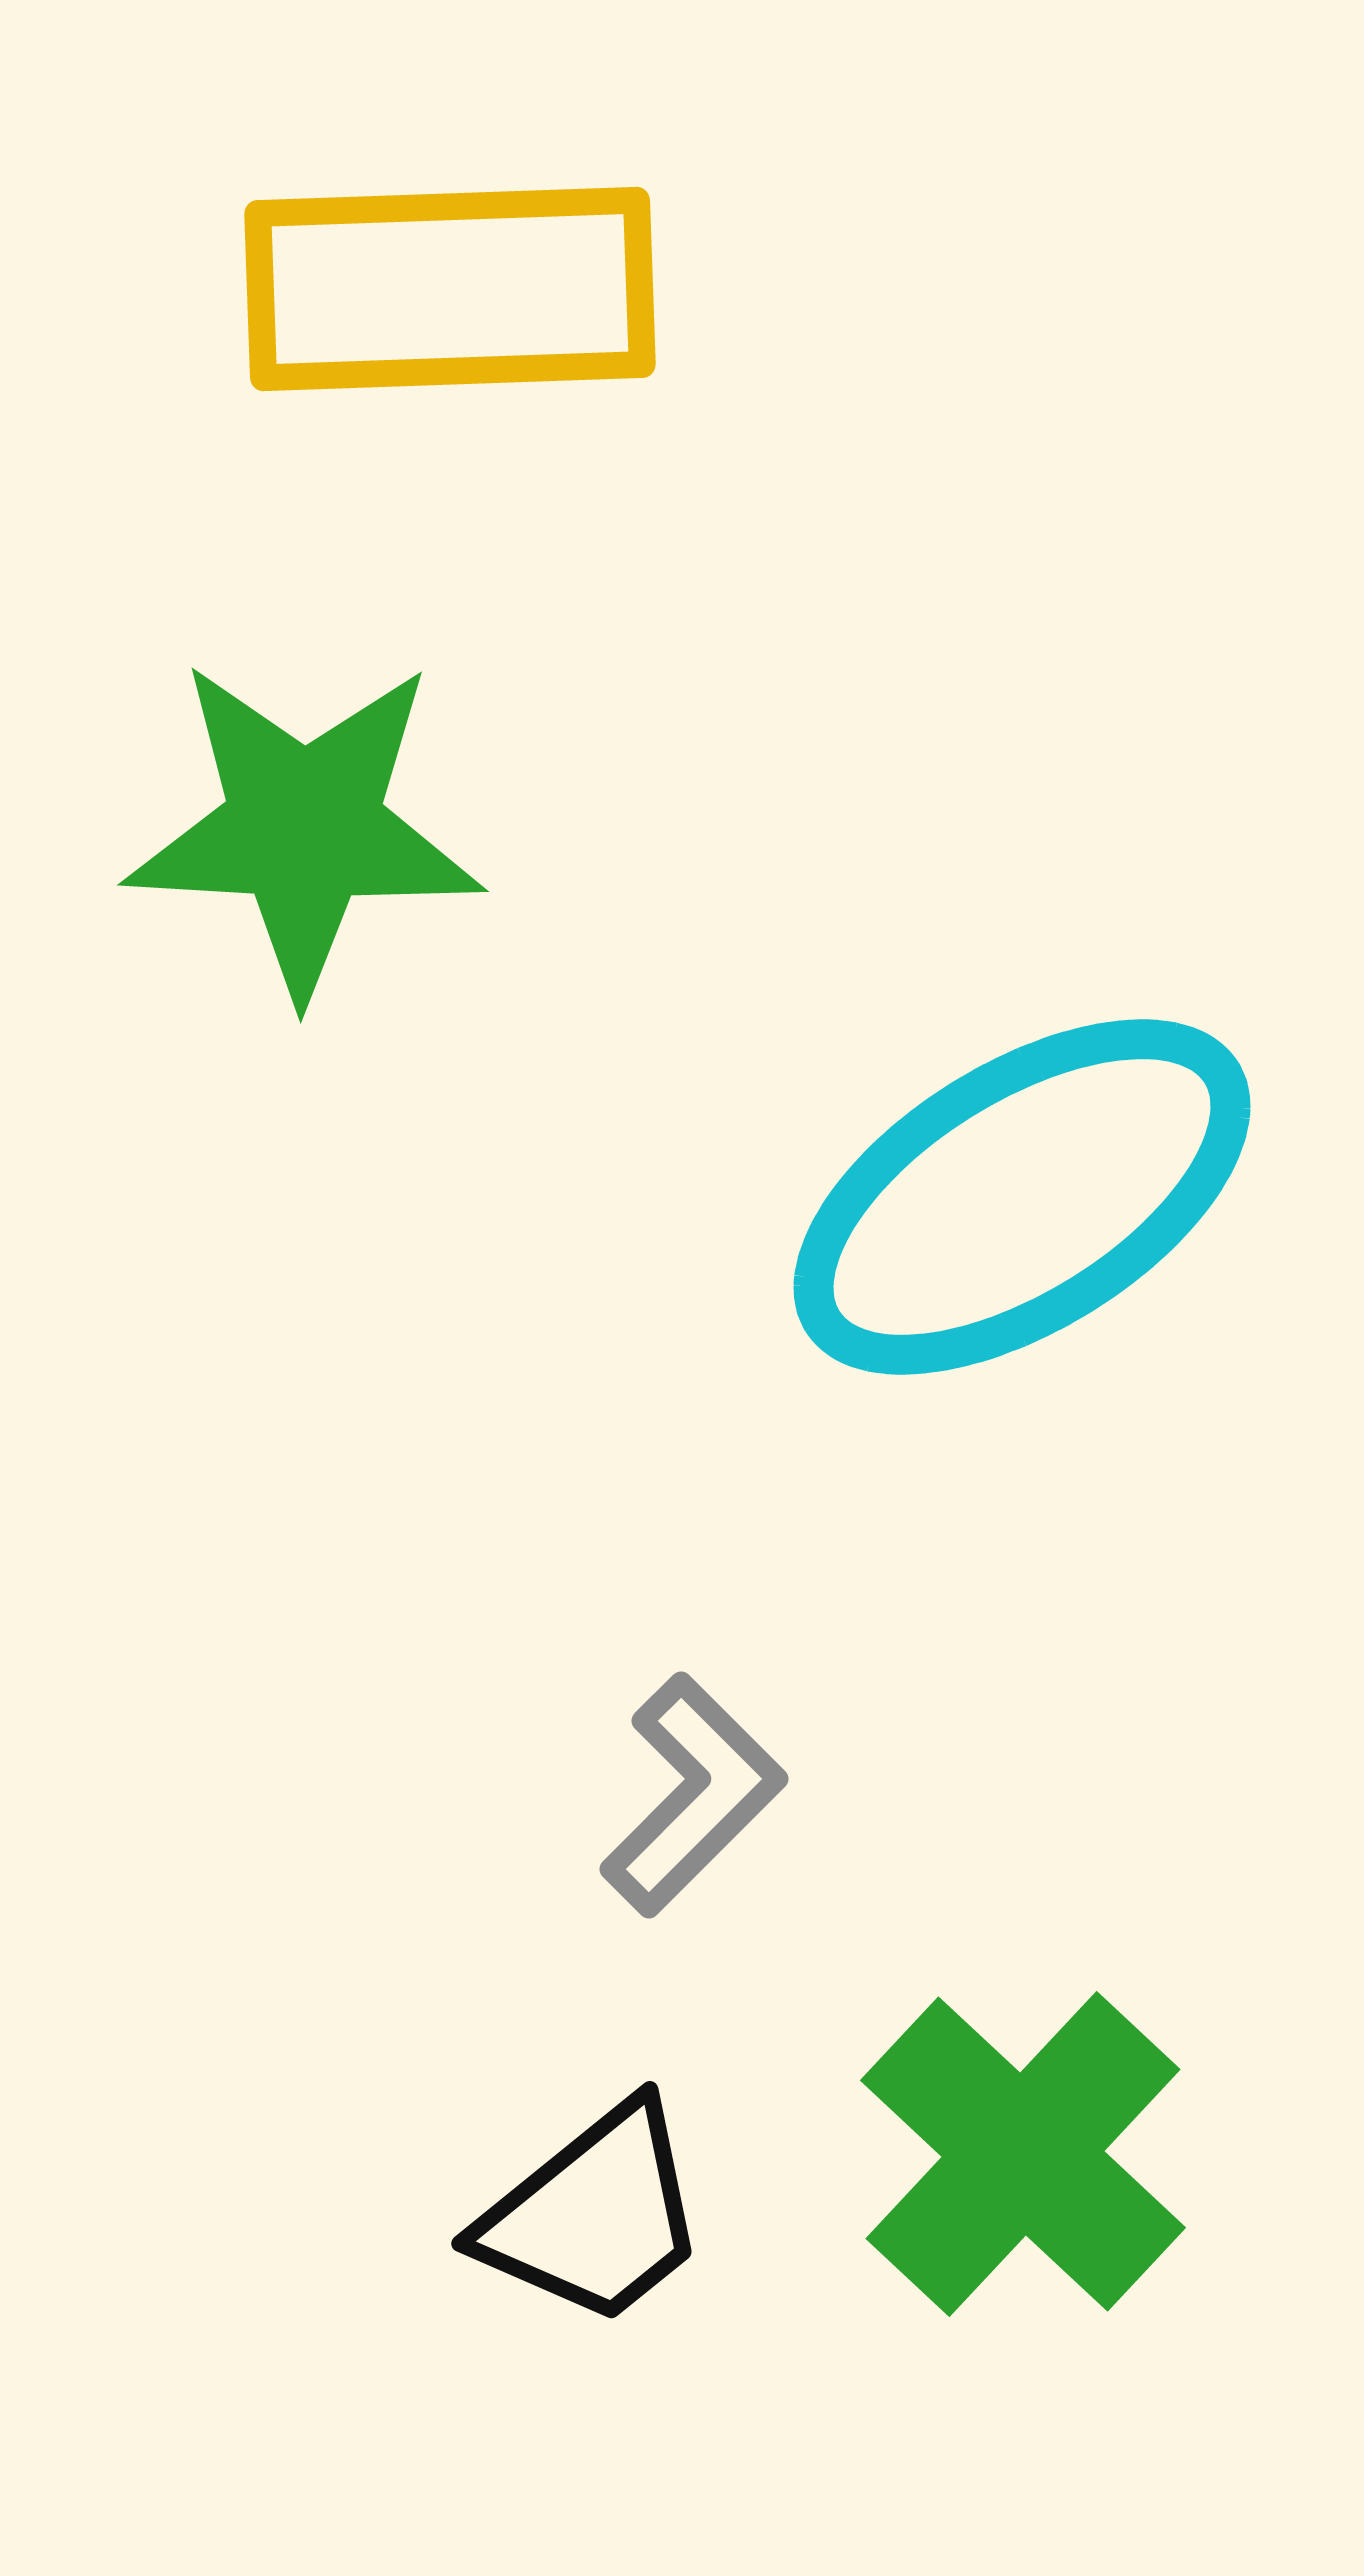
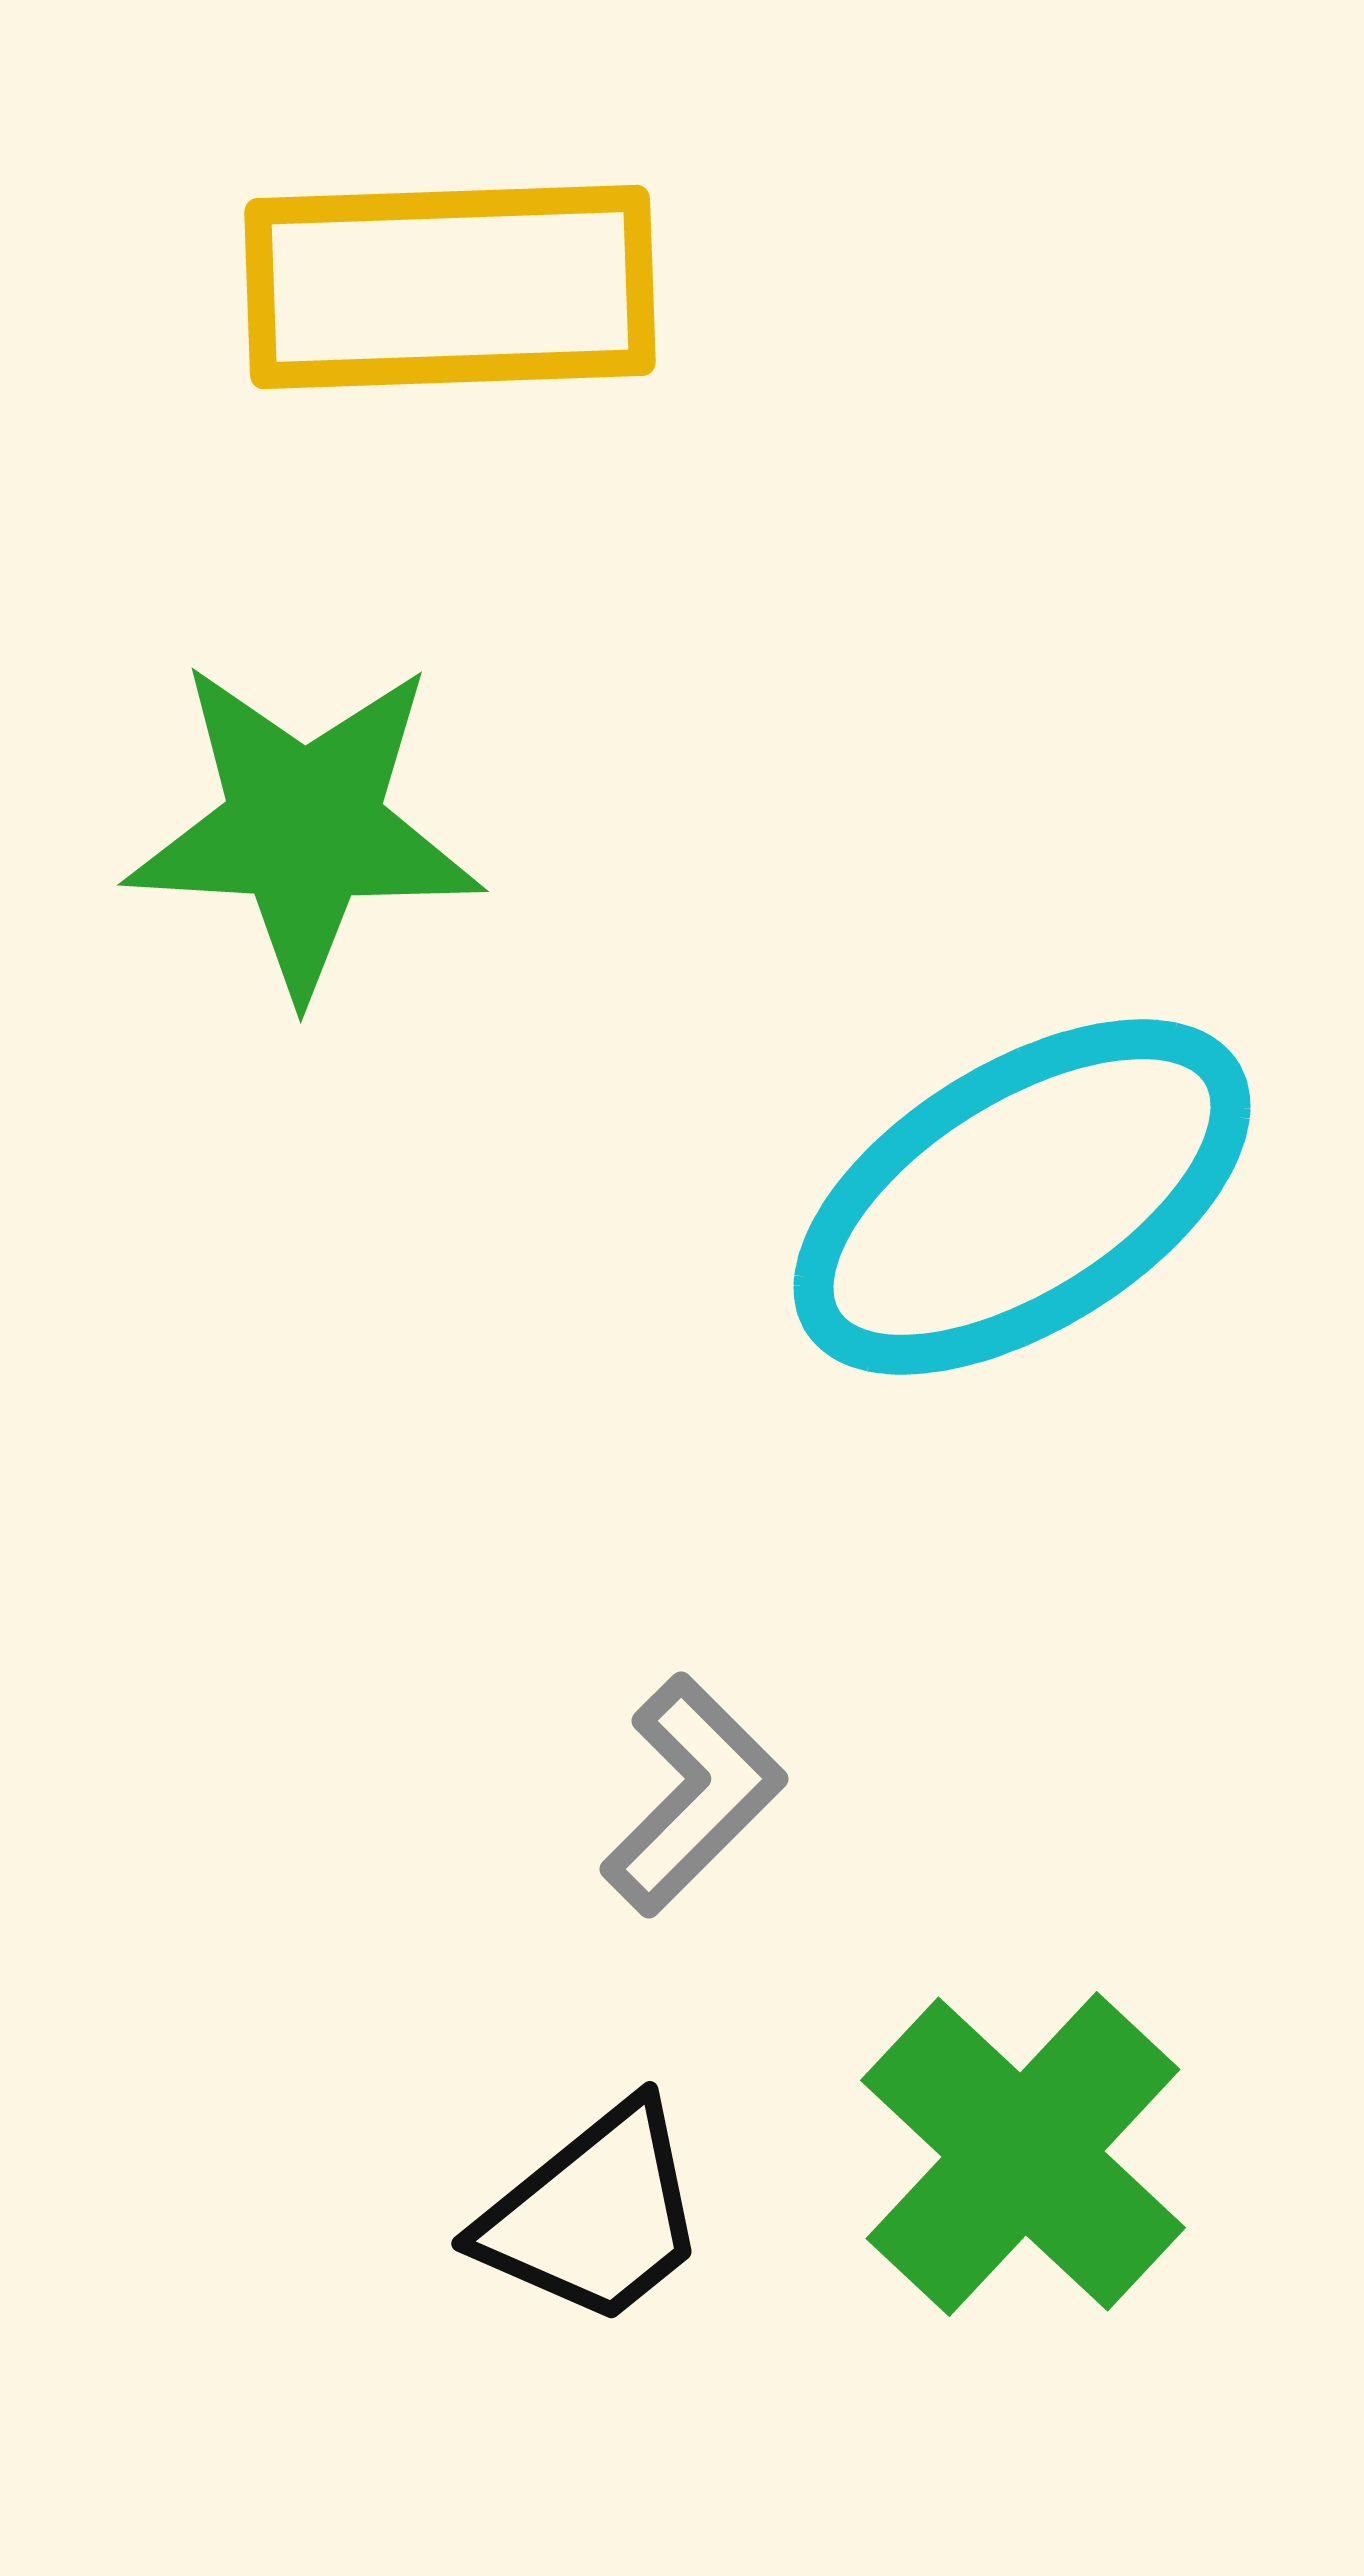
yellow rectangle: moved 2 px up
